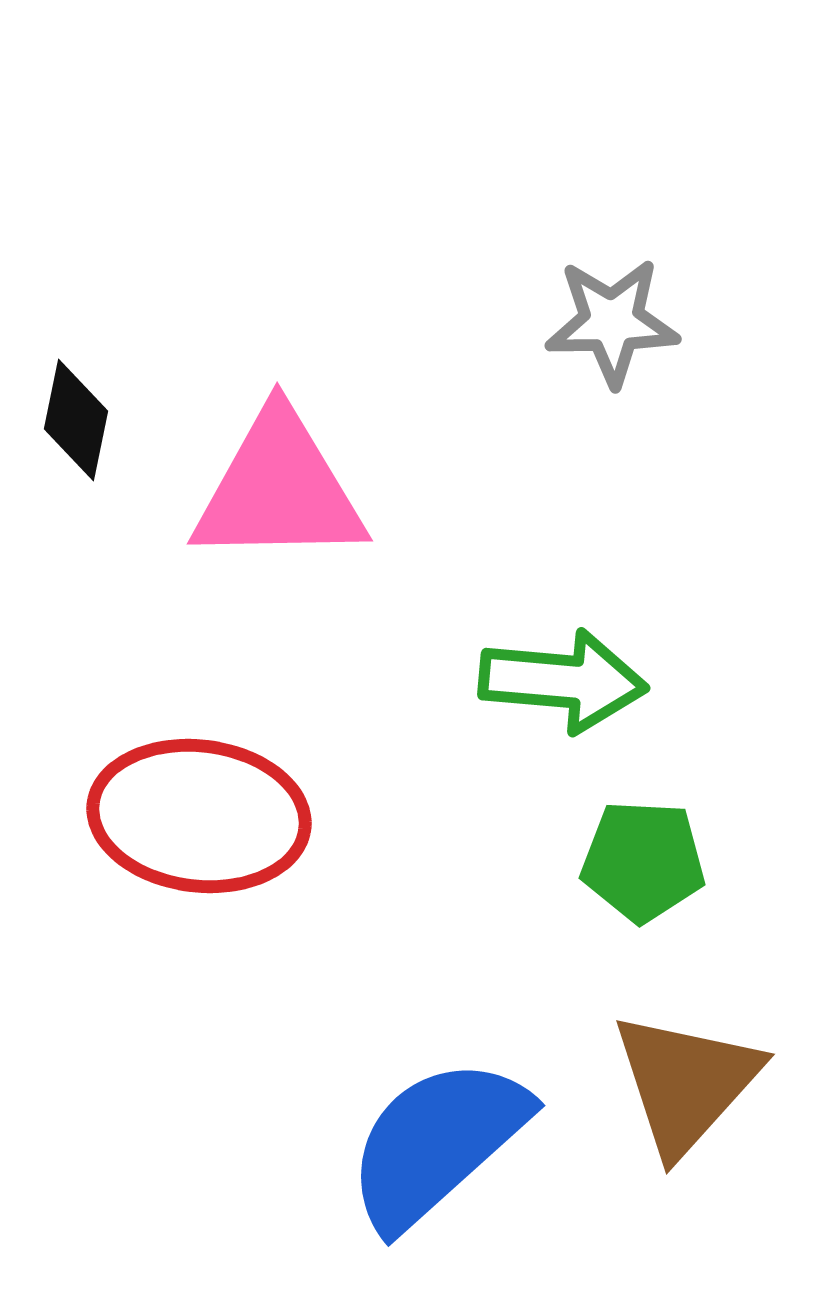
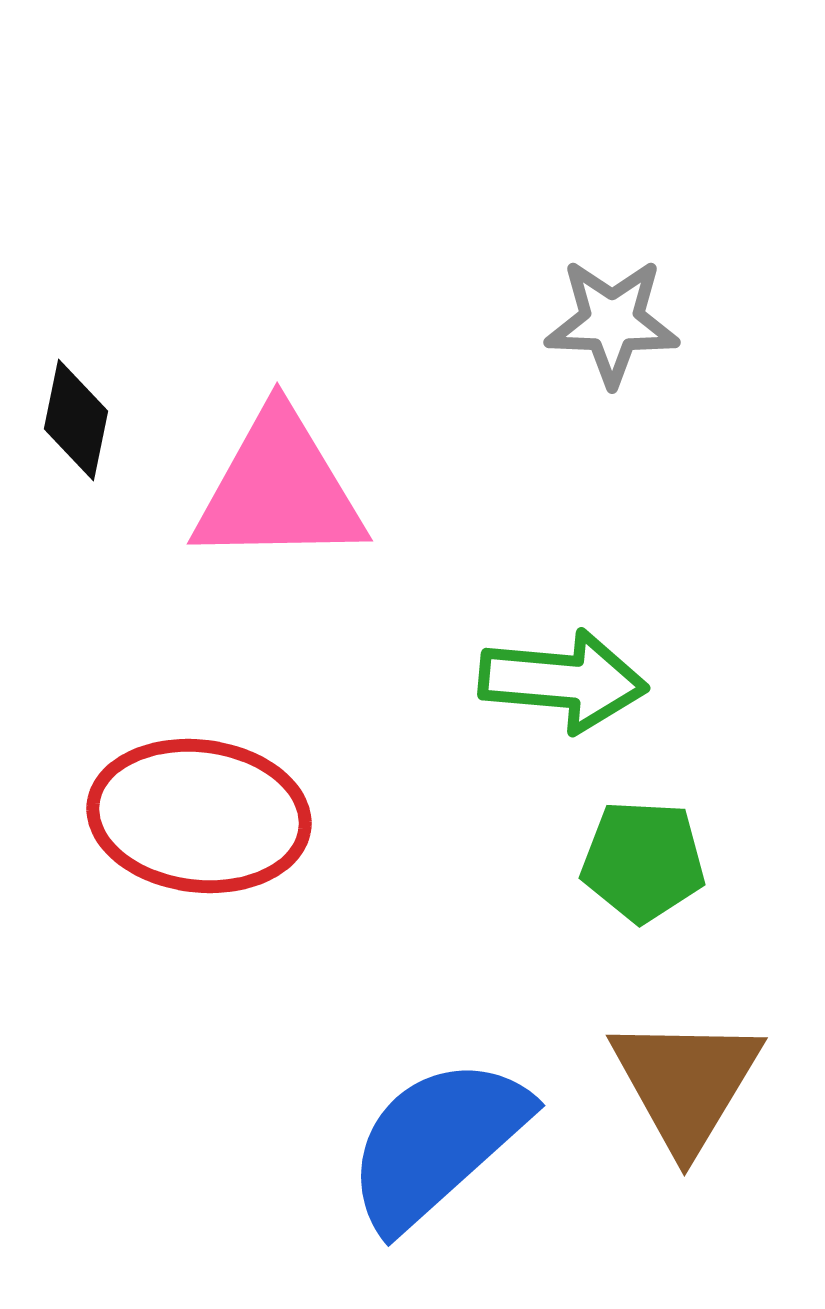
gray star: rotated 3 degrees clockwise
brown triangle: rotated 11 degrees counterclockwise
